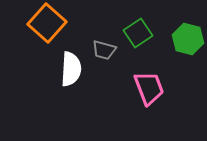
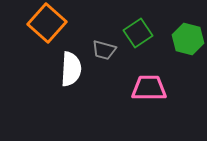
pink trapezoid: rotated 69 degrees counterclockwise
